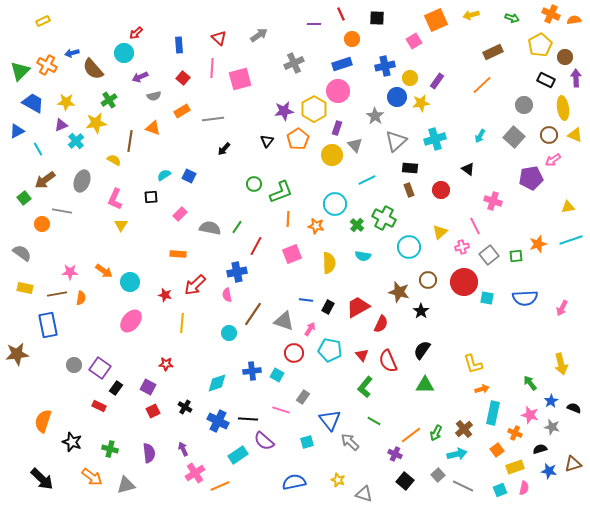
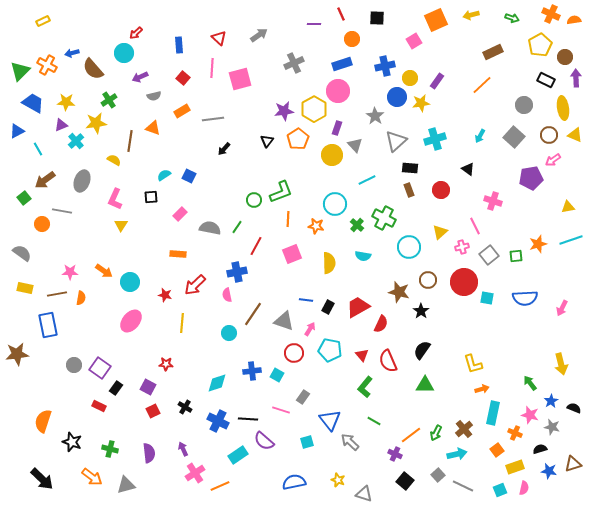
green circle at (254, 184): moved 16 px down
